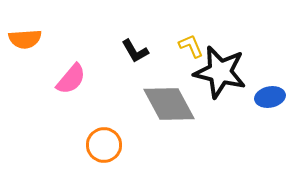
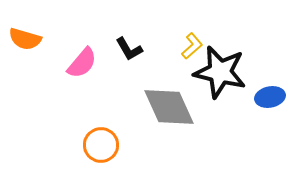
orange semicircle: rotated 20 degrees clockwise
yellow L-shape: moved 1 px right; rotated 72 degrees clockwise
black L-shape: moved 6 px left, 2 px up
pink semicircle: moved 11 px right, 16 px up
gray diamond: moved 3 px down; rotated 4 degrees clockwise
orange circle: moved 3 px left
